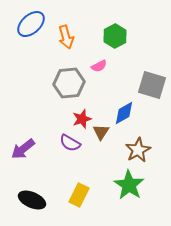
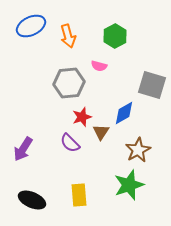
blue ellipse: moved 2 px down; rotated 16 degrees clockwise
orange arrow: moved 2 px right, 1 px up
pink semicircle: rotated 42 degrees clockwise
red star: moved 2 px up
purple semicircle: rotated 15 degrees clockwise
purple arrow: rotated 20 degrees counterclockwise
green star: rotated 20 degrees clockwise
yellow rectangle: rotated 30 degrees counterclockwise
